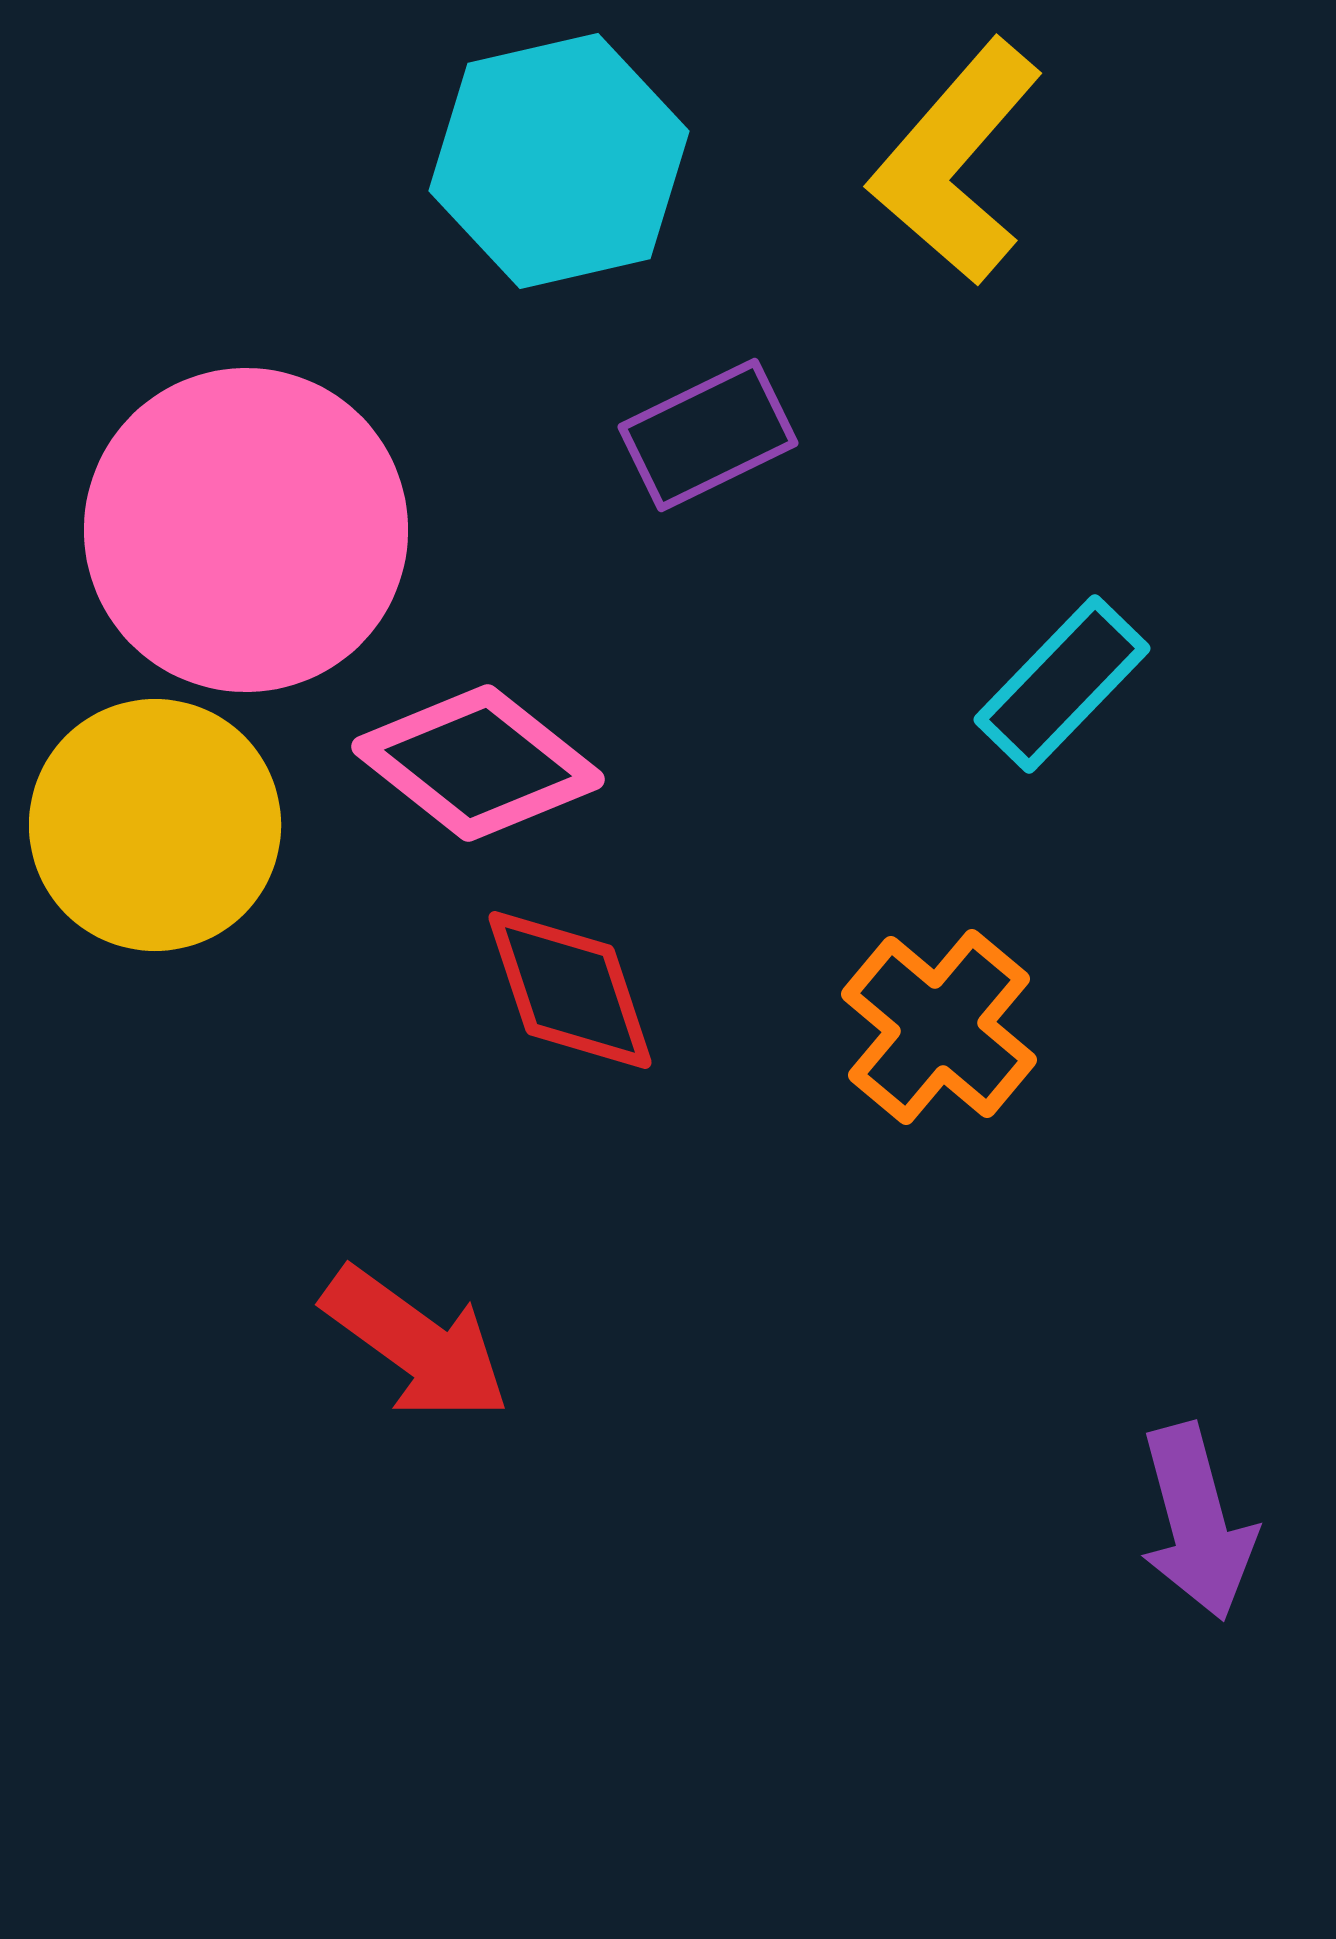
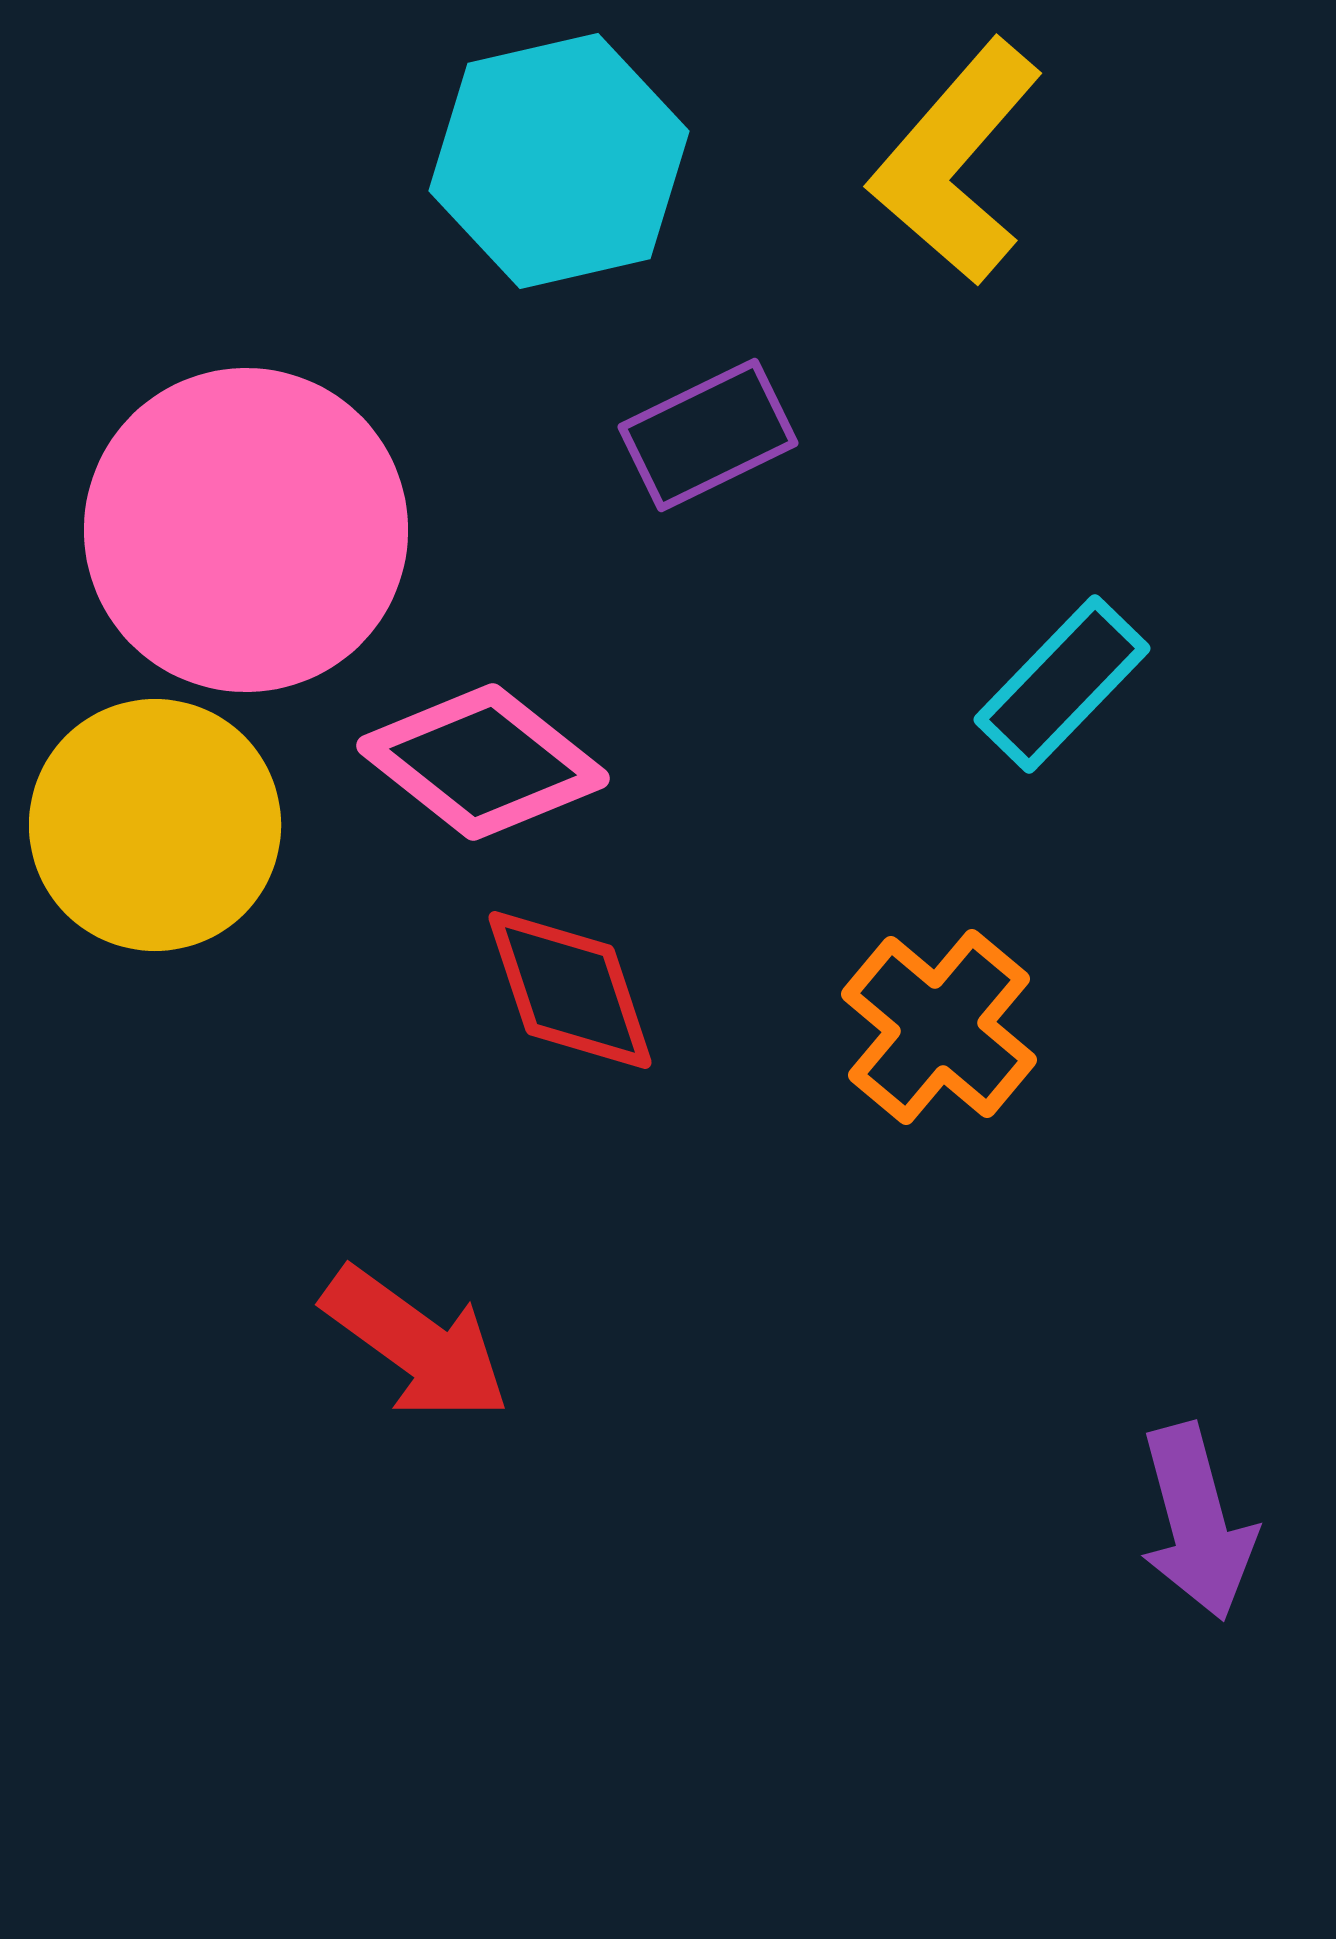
pink diamond: moved 5 px right, 1 px up
